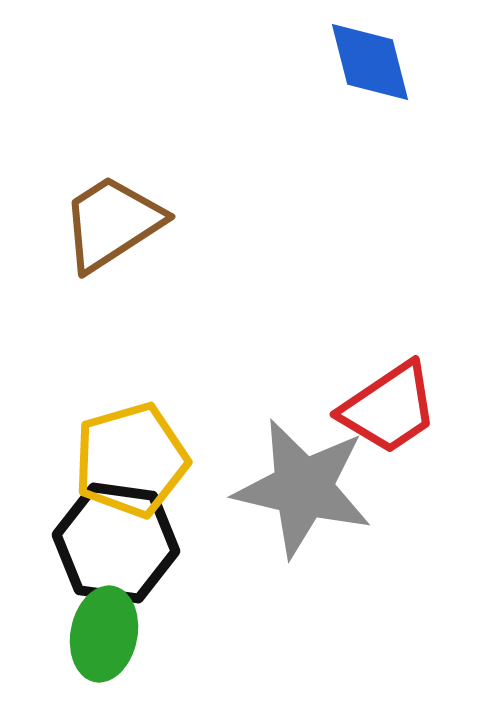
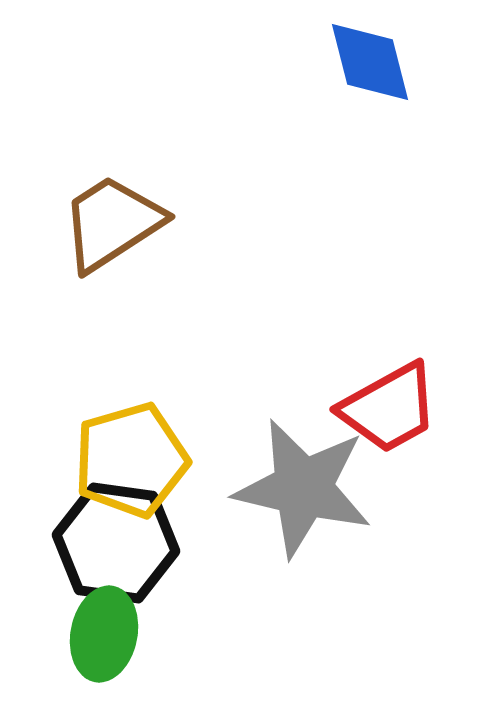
red trapezoid: rotated 5 degrees clockwise
